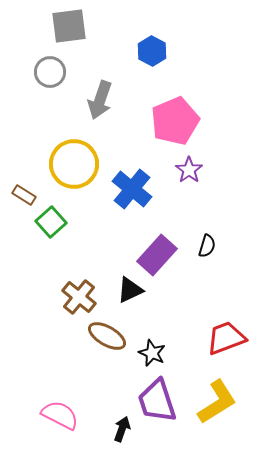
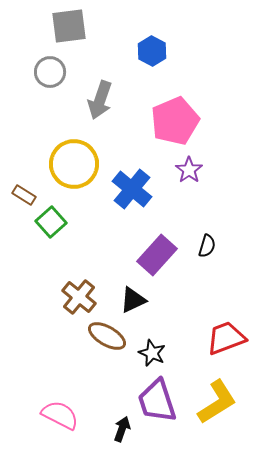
black triangle: moved 3 px right, 10 px down
